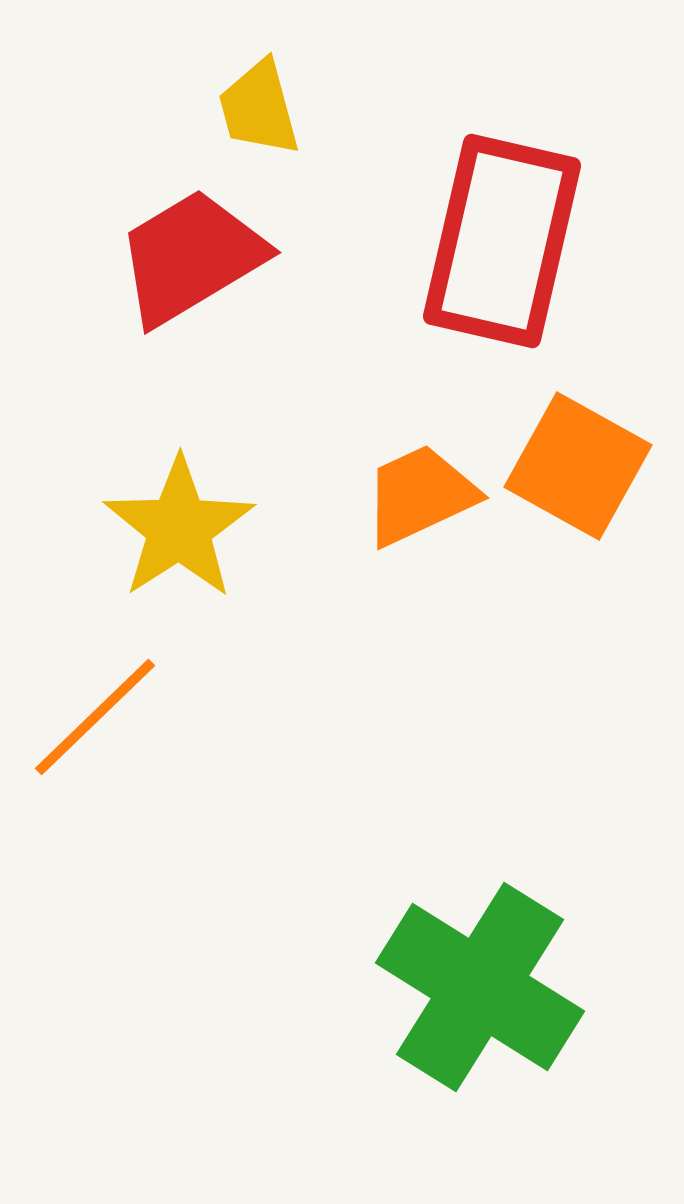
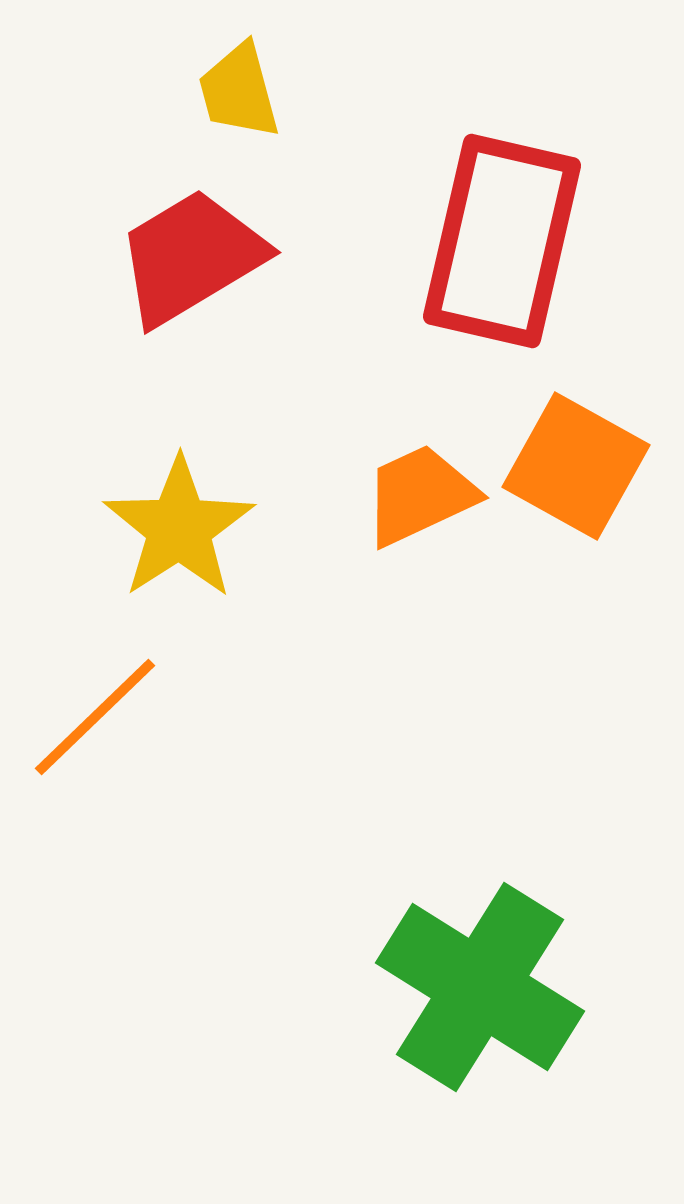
yellow trapezoid: moved 20 px left, 17 px up
orange square: moved 2 px left
